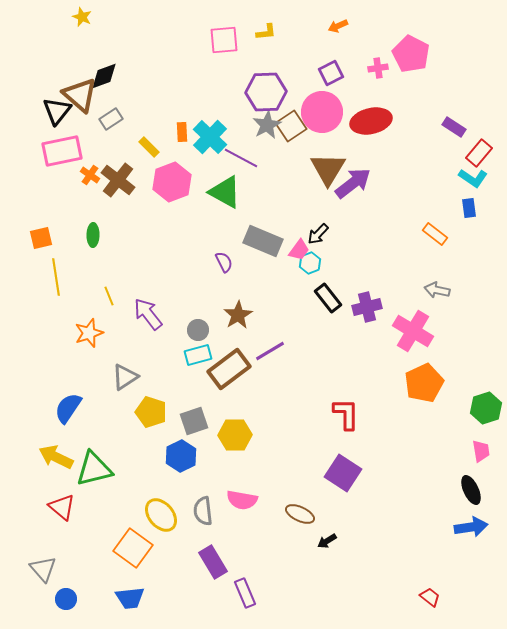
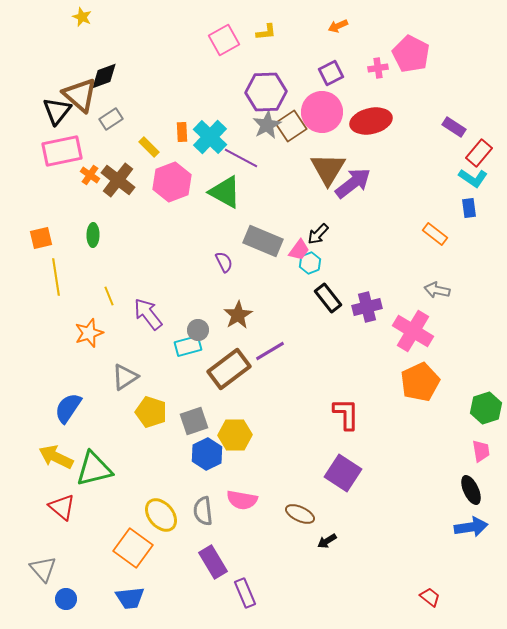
pink square at (224, 40): rotated 24 degrees counterclockwise
cyan rectangle at (198, 355): moved 10 px left, 9 px up
orange pentagon at (424, 383): moved 4 px left, 1 px up
blue hexagon at (181, 456): moved 26 px right, 2 px up
